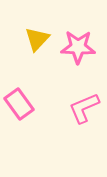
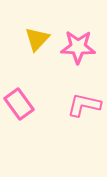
pink L-shape: moved 3 px up; rotated 36 degrees clockwise
